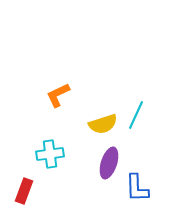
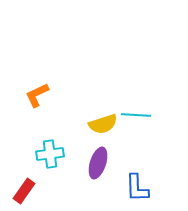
orange L-shape: moved 21 px left
cyan line: rotated 68 degrees clockwise
purple ellipse: moved 11 px left
red rectangle: rotated 15 degrees clockwise
